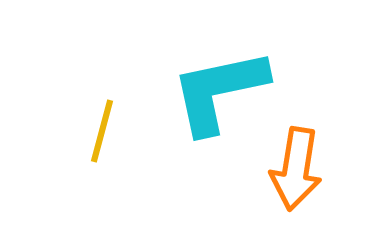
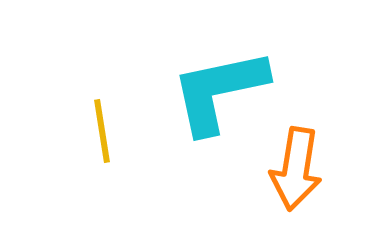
yellow line: rotated 24 degrees counterclockwise
